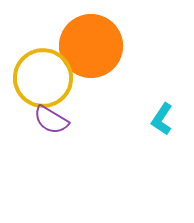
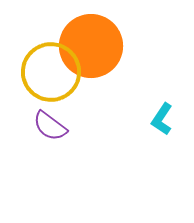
yellow circle: moved 8 px right, 6 px up
purple semicircle: moved 1 px left, 6 px down; rotated 6 degrees clockwise
